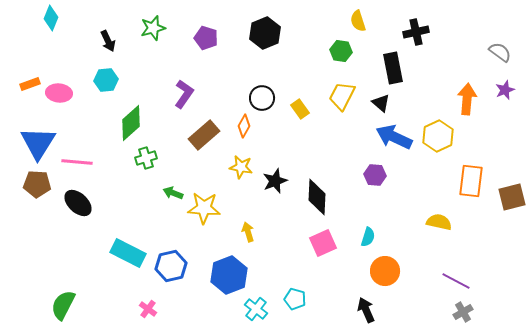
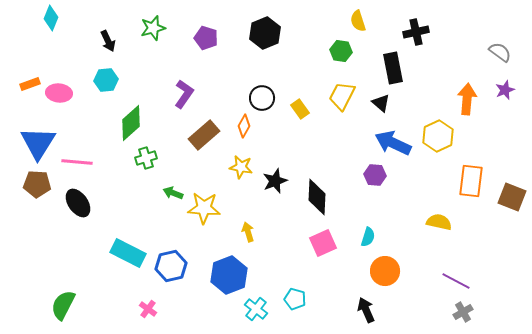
blue arrow at (394, 137): moved 1 px left, 6 px down
brown square at (512, 197): rotated 36 degrees clockwise
black ellipse at (78, 203): rotated 12 degrees clockwise
